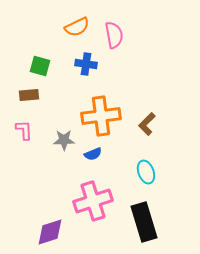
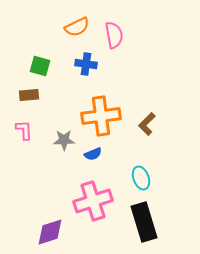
cyan ellipse: moved 5 px left, 6 px down
